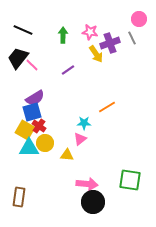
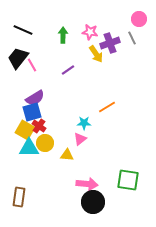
pink line: rotated 16 degrees clockwise
green square: moved 2 px left
